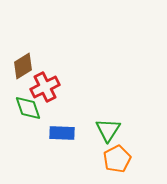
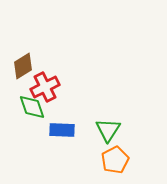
green diamond: moved 4 px right, 1 px up
blue rectangle: moved 3 px up
orange pentagon: moved 2 px left, 1 px down
